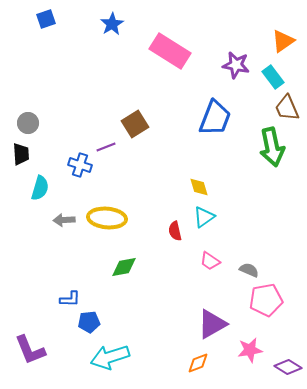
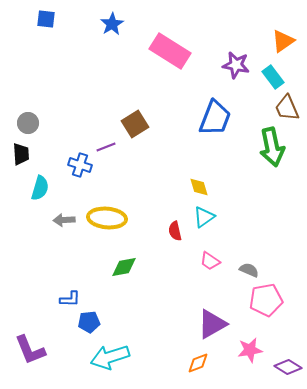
blue square: rotated 24 degrees clockwise
